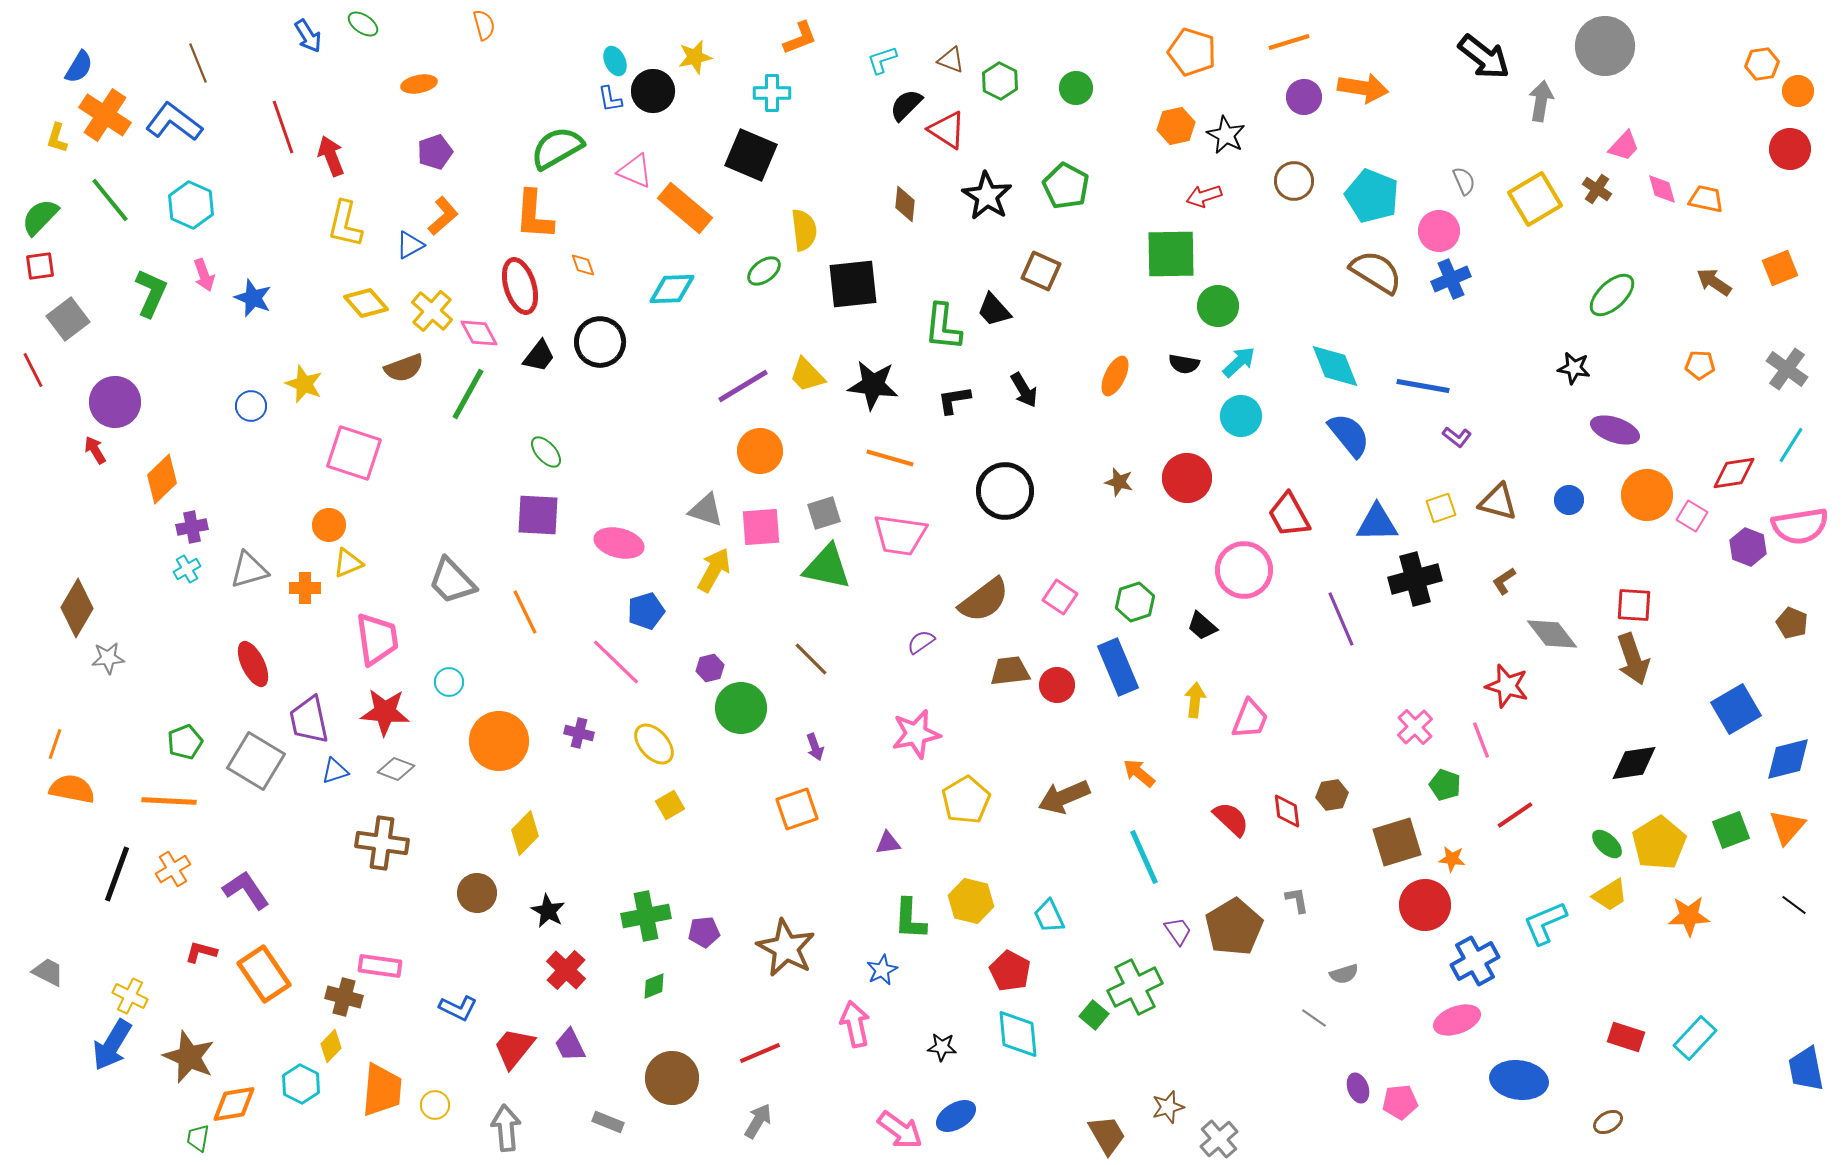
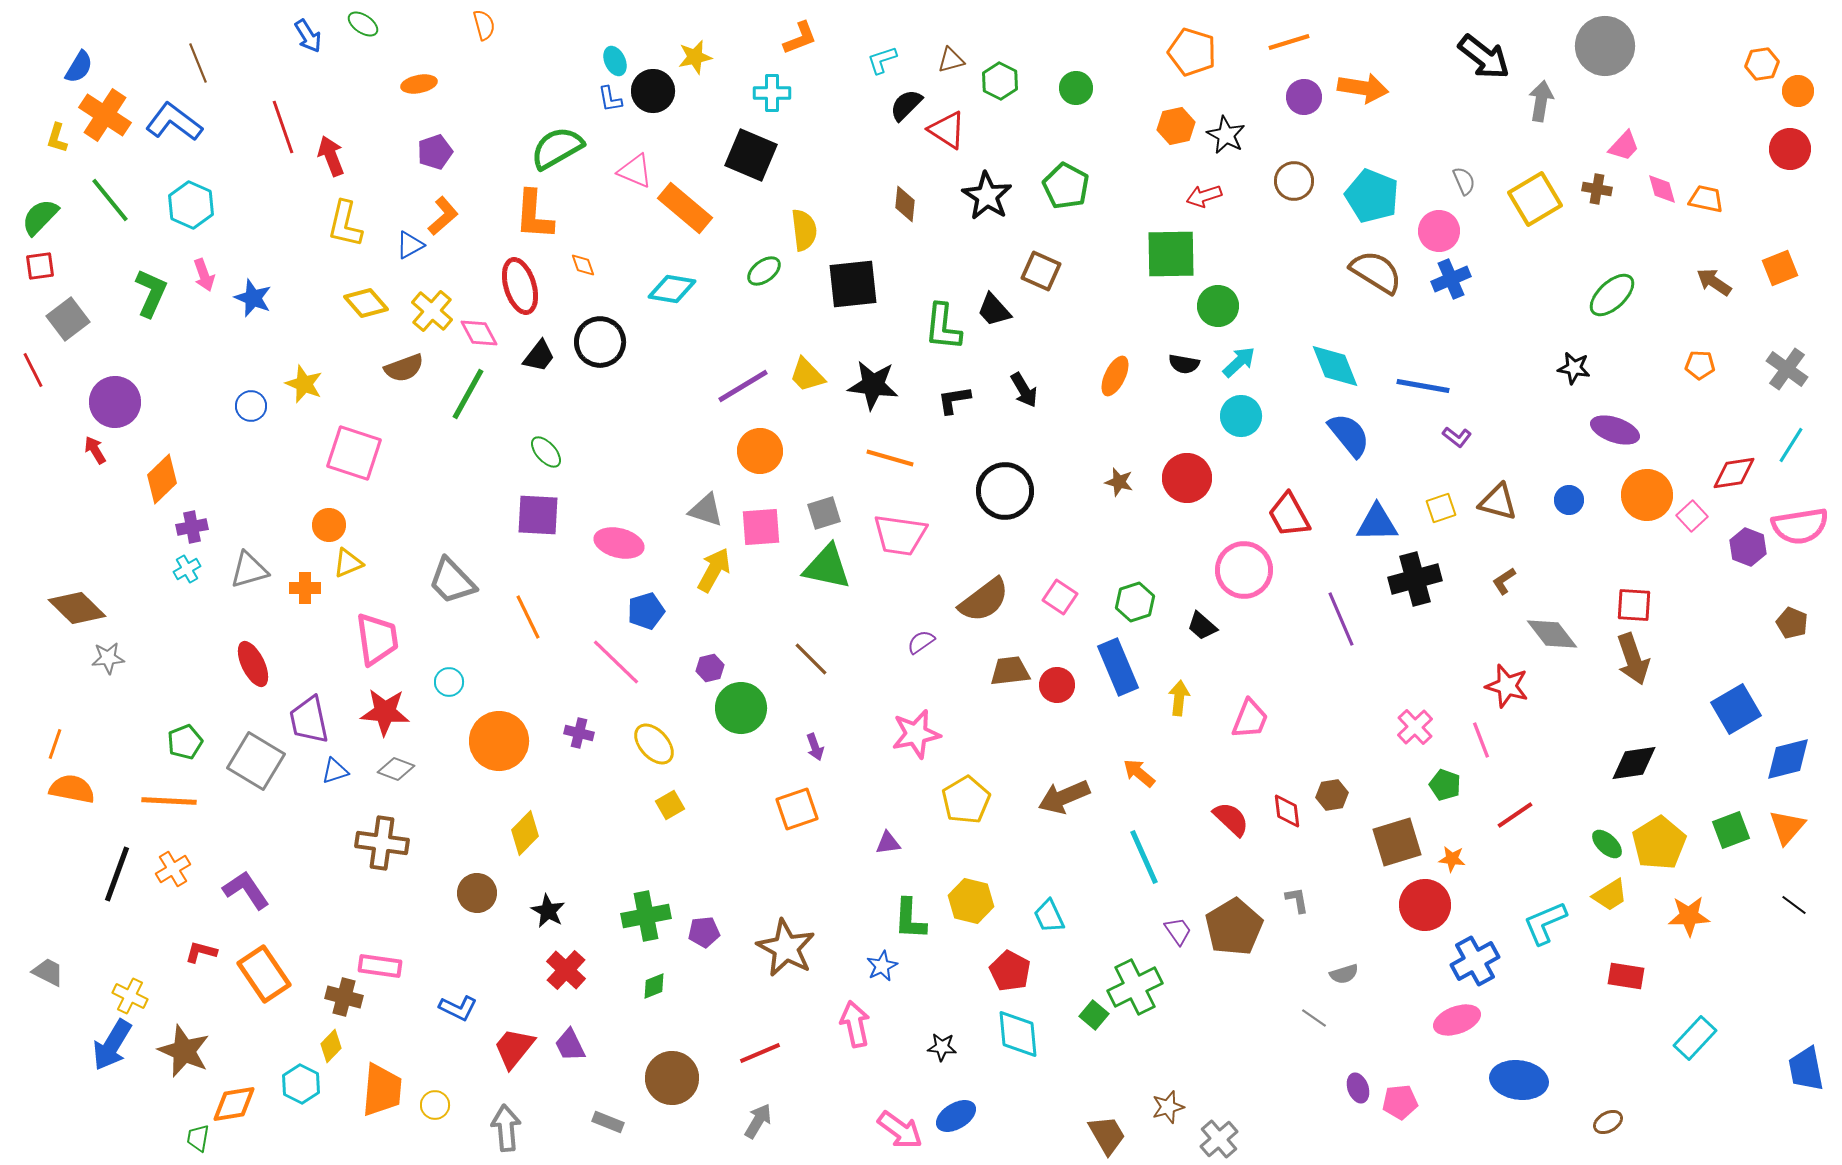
brown triangle at (951, 60): rotated 36 degrees counterclockwise
brown cross at (1597, 189): rotated 24 degrees counterclockwise
cyan diamond at (672, 289): rotated 12 degrees clockwise
pink square at (1692, 516): rotated 16 degrees clockwise
brown diamond at (77, 608): rotated 76 degrees counterclockwise
orange line at (525, 612): moved 3 px right, 5 px down
yellow arrow at (1195, 700): moved 16 px left, 2 px up
blue star at (882, 970): moved 4 px up
red rectangle at (1626, 1037): moved 61 px up; rotated 9 degrees counterclockwise
brown star at (189, 1057): moved 5 px left, 6 px up
